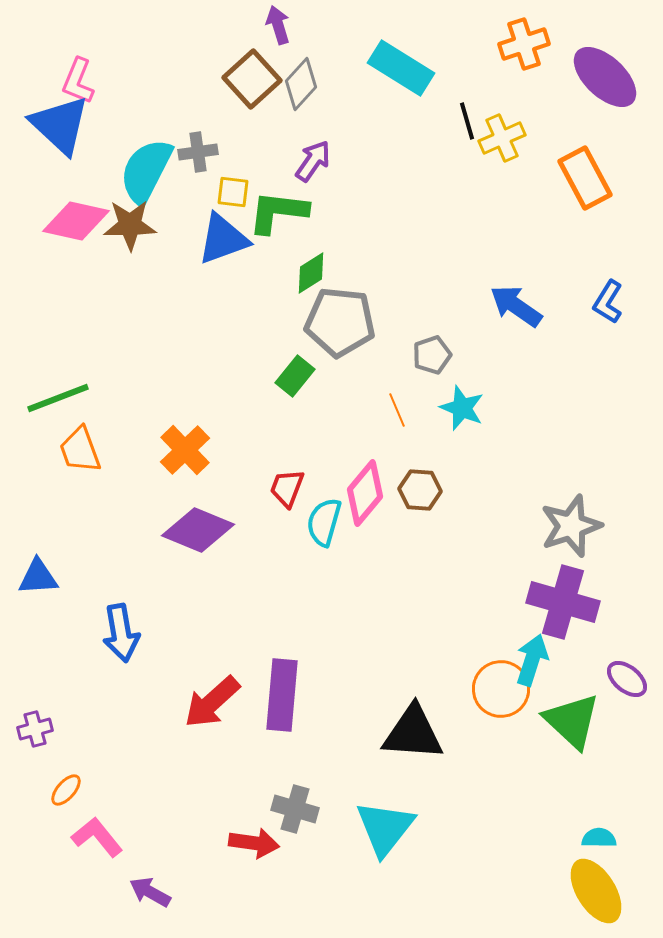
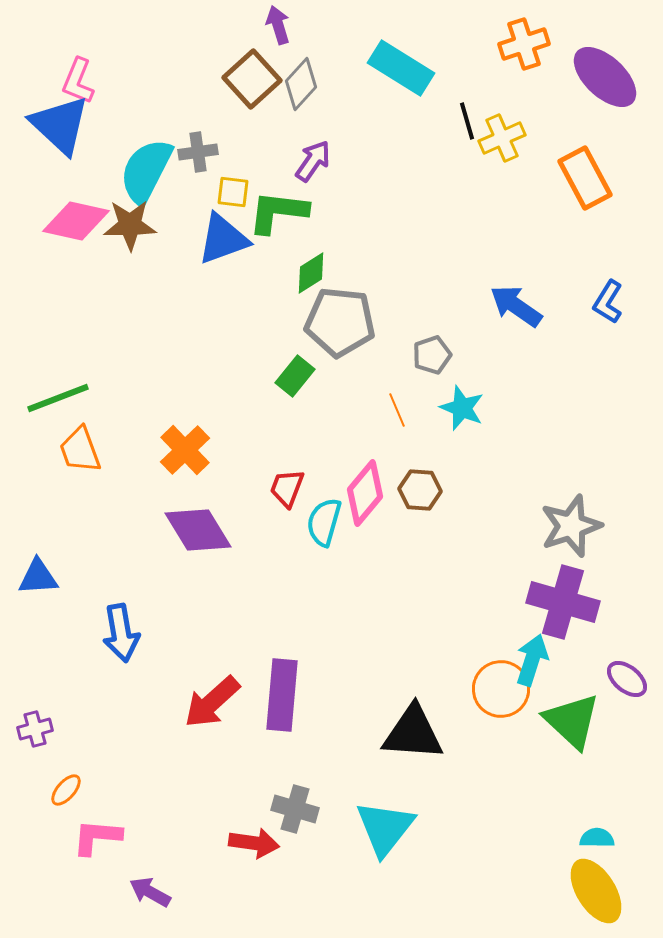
purple diamond at (198, 530): rotated 36 degrees clockwise
pink L-shape at (97, 837): rotated 46 degrees counterclockwise
cyan semicircle at (599, 838): moved 2 px left
